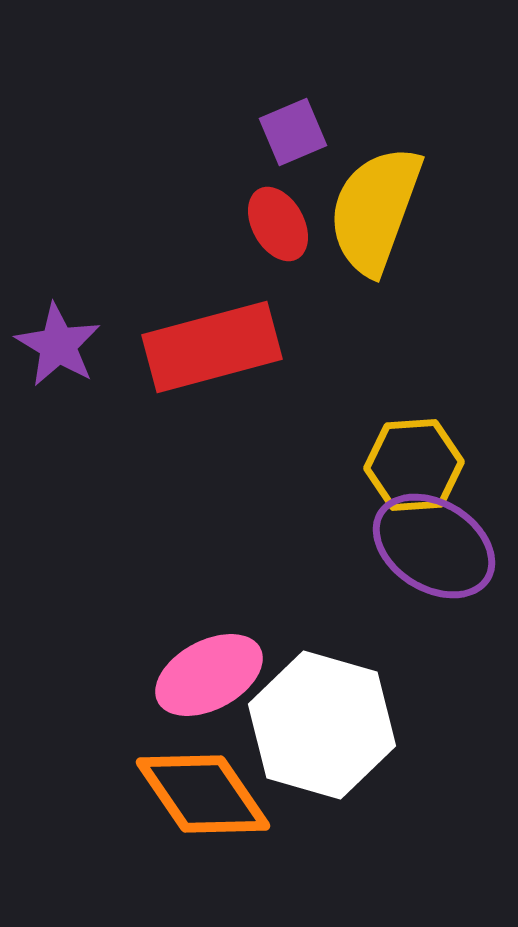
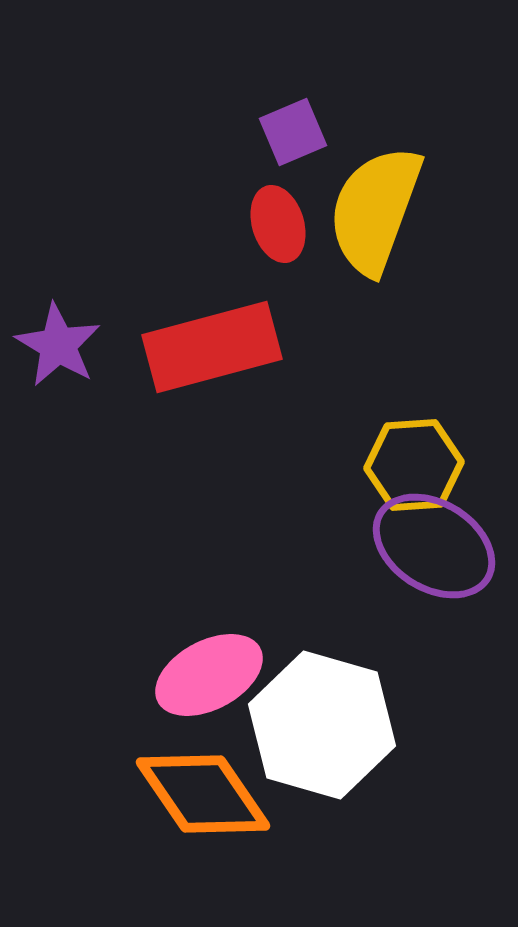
red ellipse: rotated 12 degrees clockwise
